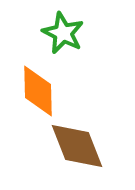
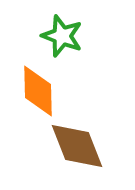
green star: moved 1 px left, 3 px down; rotated 6 degrees counterclockwise
